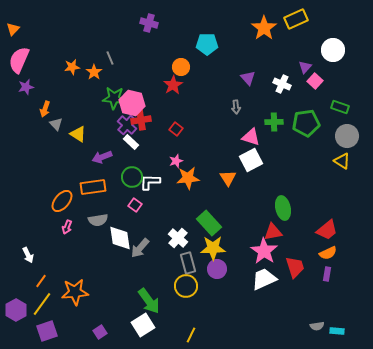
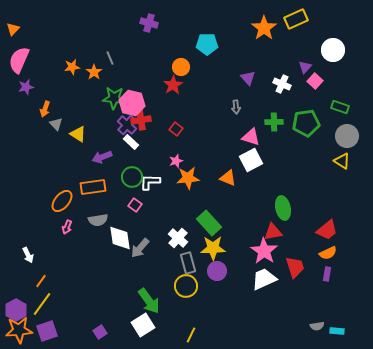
orange triangle at (228, 178): rotated 36 degrees counterclockwise
purple circle at (217, 269): moved 2 px down
orange star at (75, 292): moved 56 px left, 38 px down
